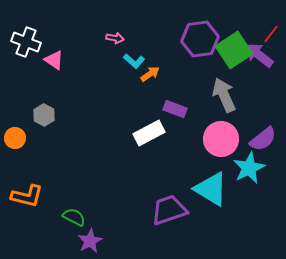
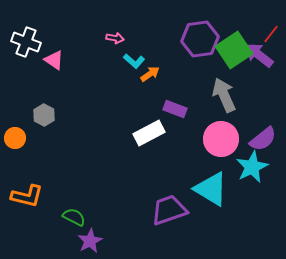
cyan star: moved 3 px right, 1 px up
